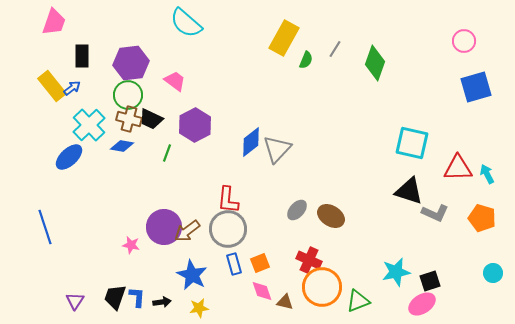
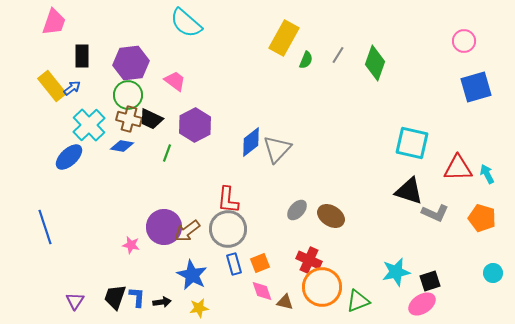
gray line at (335, 49): moved 3 px right, 6 px down
